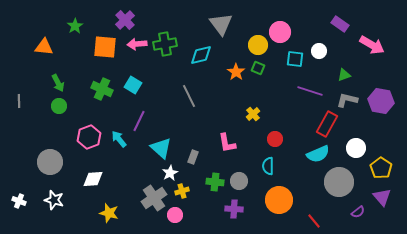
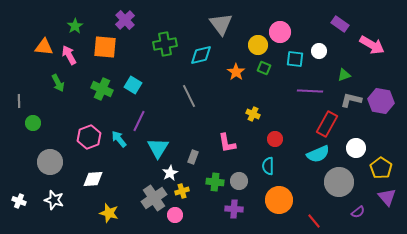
pink arrow at (137, 44): moved 68 px left, 11 px down; rotated 66 degrees clockwise
green square at (258, 68): moved 6 px right
purple line at (310, 91): rotated 15 degrees counterclockwise
gray L-shape at (347, 100): moved 4 px right
green circle at (59, 106): moved 26 px left, 17 px down
yellow cross at (253, 114): rotated 24 degrees counterclockwise
cyan triangle at (161, 148): moved 3 px left; rotated 20 degrees clockwise
purple triangle at (382, 197): moved 5 px right
